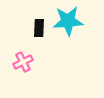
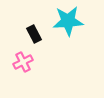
black rectangle: moved 5 px left, 6 px down; rotated 30 degrees counterclockwise
